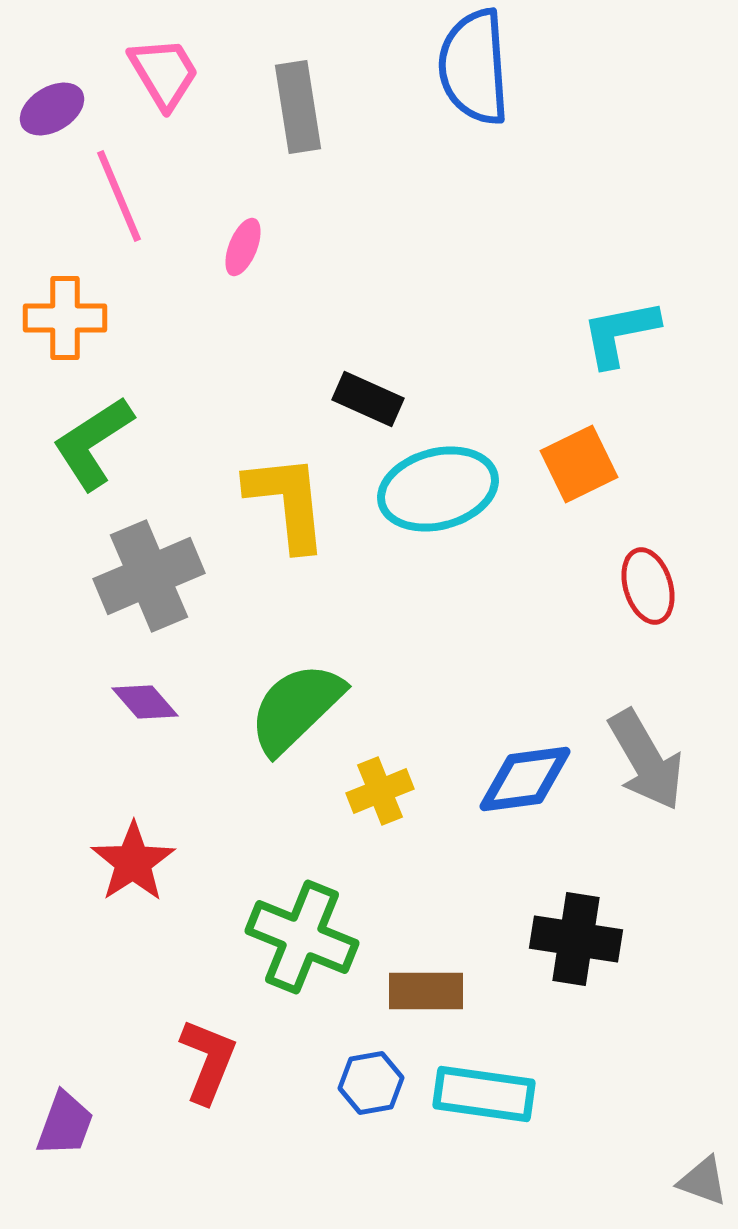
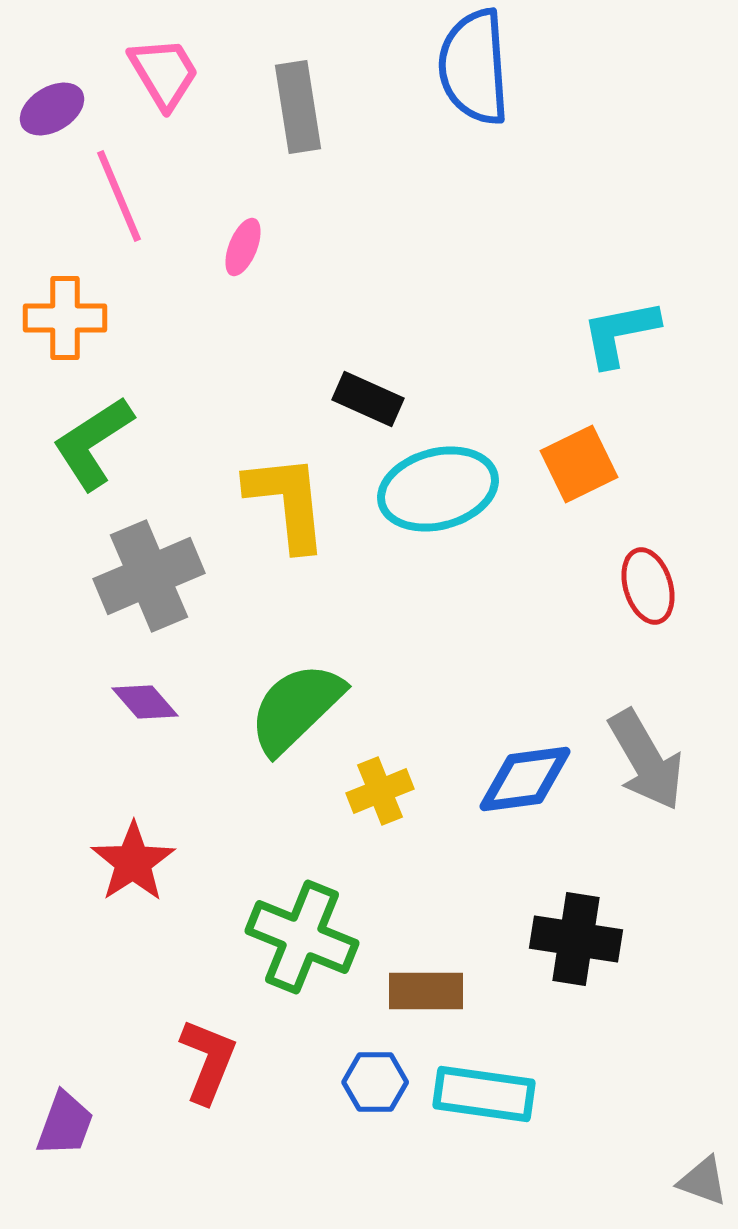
blue hexagon: moved 4 px right, 1 px up; rotated 10 degrees clockwise
